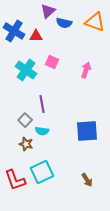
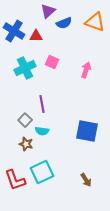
blue semicircle: rotated 35 degrees counterclockwise
cyan cross: moved 1 px left, 2 px up; rotated 30 degrees clockwise
blue square: rotated 15 degrees clockwise
brown arrow: moved 1 px left
